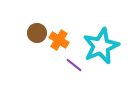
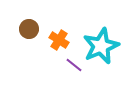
brown circle: moved 8 px left, 4 px up
